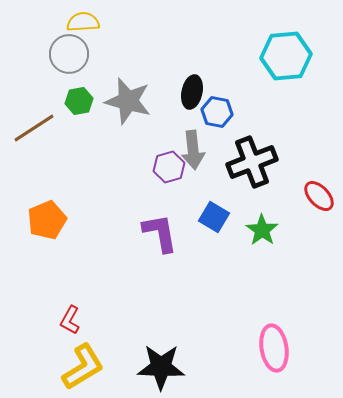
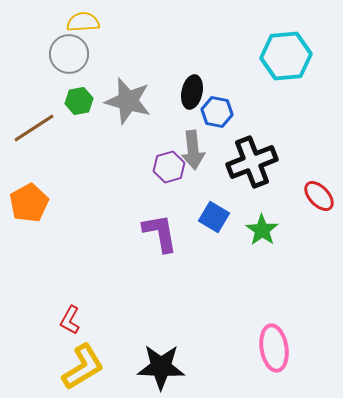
orange pentagon: moved 18 px left, 17 px up; rotated 6 degrees counterclockwise
